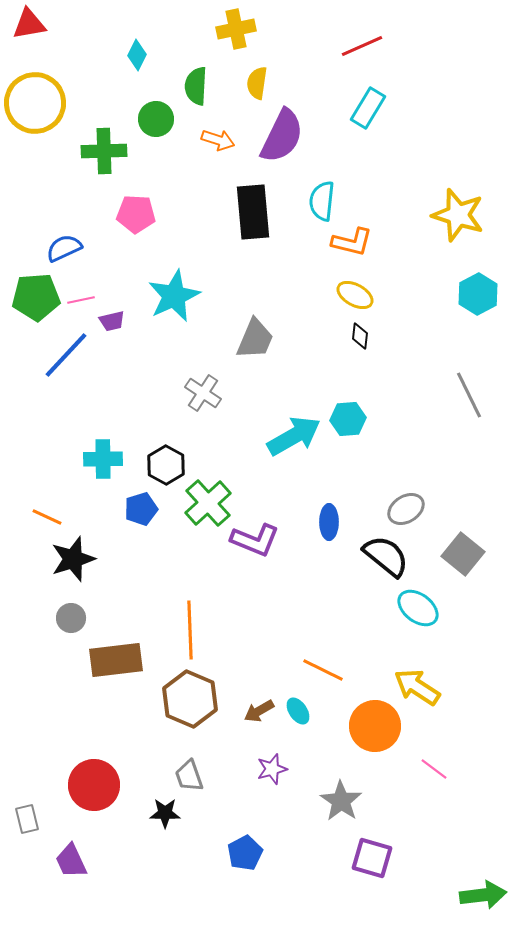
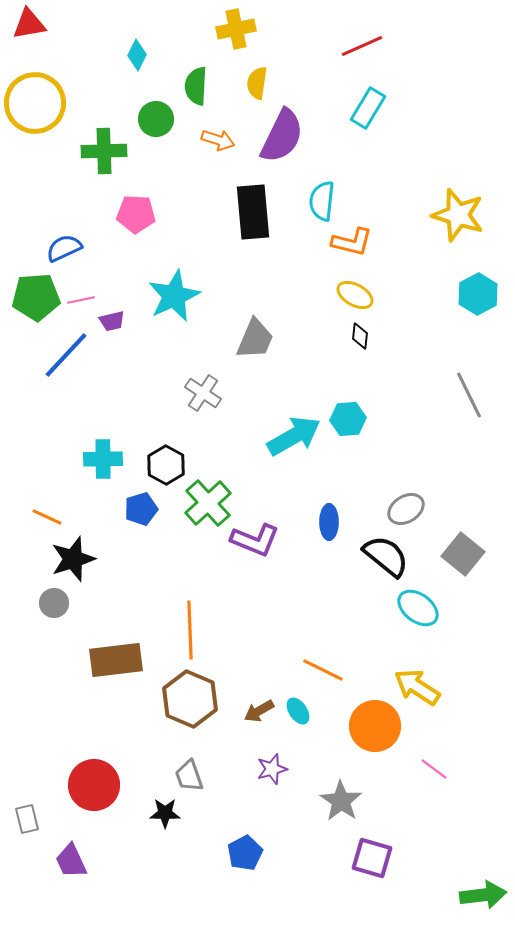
gray circle at (71, 618): moved 17 px left, 15 px up
